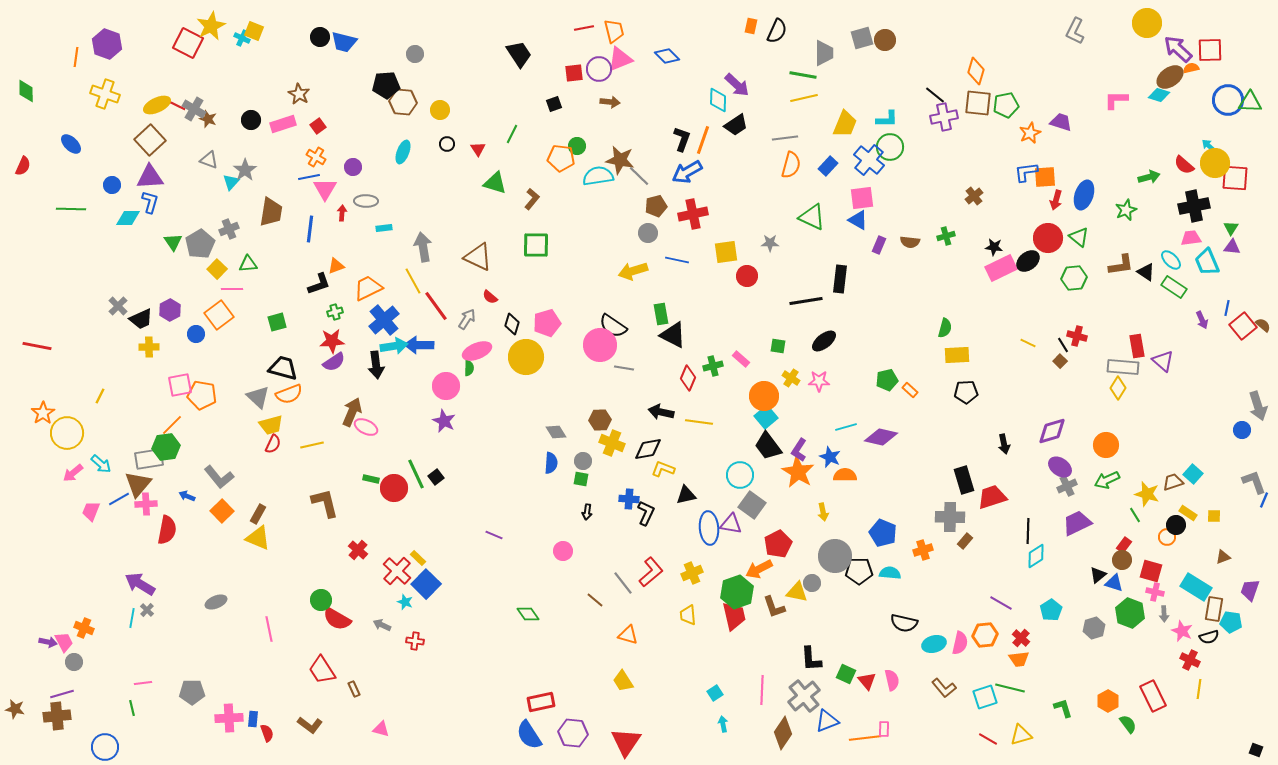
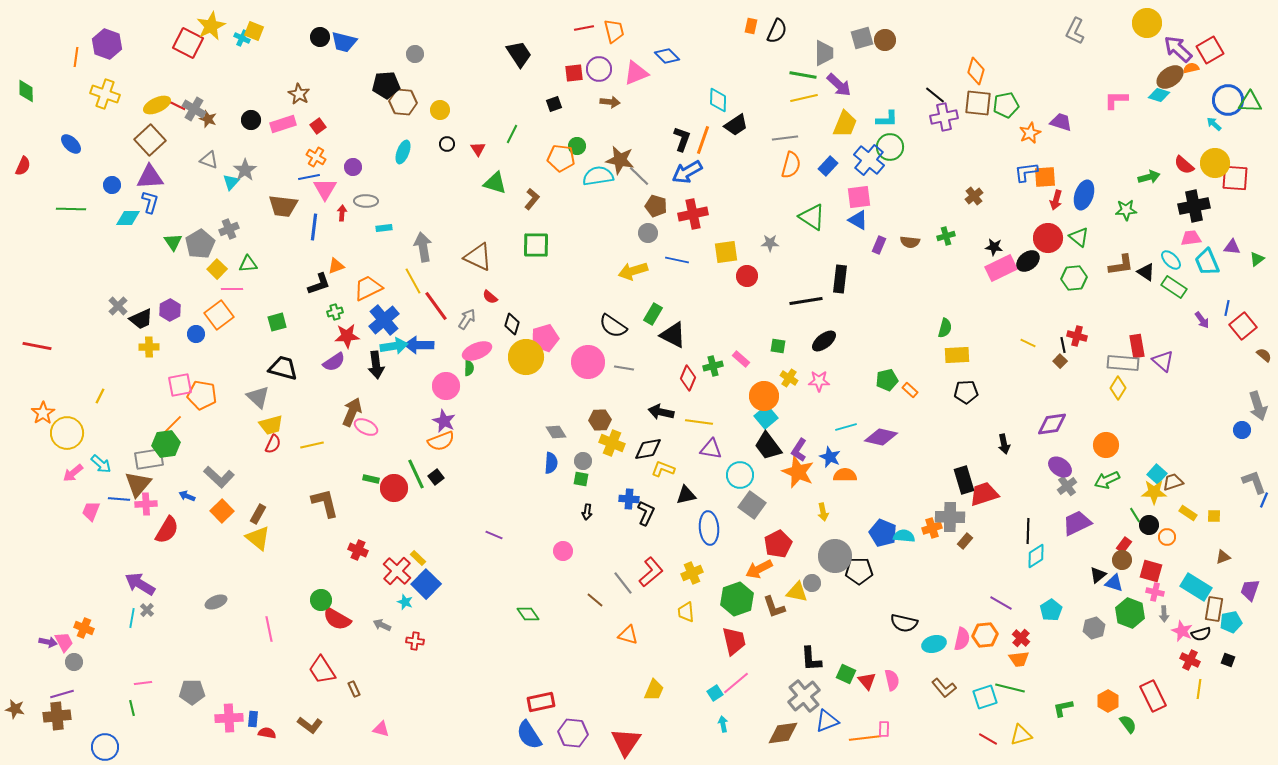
red square at (1210, 50): rotated 28 degrees counterclockwise
pink triangle at (620, 59): moved 16 px right, 14 px down
purple arrow at (737, 85): moved 102 px right
cyan arrow at (1209, 146): moved 5 px right, 22 px up
pink square at (862, 198): moved 3 px left, 1 px up
brown pentagon at (656, 206): rotated 30 degrees clockwise
green star at (1126, 210): rotated 20 degrees clockwise
brown trapezoid at (271, 212): moved 12 px right, 6 px up; rotated 88 degrees clockwise
green triangle at (812, 217): rotated 8 degrees clockwise
green triangle at (1231, 228): moved 26 px right, 31 px down; rotated 21 degrees clockwise
blue line at (310, 229): moved 4 px right, 2 px up
green rectangle at (661, 314): moved 8 px left; rotated 40 degrees clockwise
purple arrow at (1202, 320): rotated 12 degrees counterclockwise
pink pentagon at (547, 323): moved 2 px left, 15 px down
brown semicircle at (1263, 325): moved 1 px right, 30 px down
red star at (332, 341): moved 15 px right, 5 px up
pink circle at (600, 345): moved 12 px left, 17 px down
black line at (1063, 345): rotated 21 degrees clockwise
gray rectangle at (1123, 367): moved 4 px up
yellow cross at (791, 378): moved 2 px left
orange semicircle at (289, 394): moved 152 px right, 47 px down
purple diamond at (1052, 431): moved 7 px up; rotated 8 degrees clockwise
green hexagon at (166, 447): moved 3 px up
orange star at (798, 472): rotated 8 degrees counterclockwise
cyan square at (1193, 474): moved 36 px left
gray L-shape at (219, 477): rotated 8 degrees counterclockwise
gray cross at (1067, 486): rotated 12 degrees counterclockwise
yellow star at (1147, 494): moved 7 px right, 2 px up; rotated 15 degrees counterclockwise
red trapezoid at (992, 497): moved 8 px left, 3 px up
blue line at (119, 499): rotated 35 degrees clockwise
purple triangle at (731, 524): moved 20 px left, 75 px up
black circle at (1176, 525): moved 27 px left
red semicircle at (167, 530): rotated 20 degrees clockwise
yellow triangle at (258, 538): rotated 16 degrees clockwise
red cross at (358, 550): rotated 18 degrees counterclockwise
orange cross at (923, 550): moved 9 px right, 22 px up
cyan semicircle at (890, 573): moved 14 px right, 37 px up
green hexagon at (737, 592): moved 7 px down
yellow trapezoid at (688, 615): moved 2 px left, 3 px up
red trapezoid at (734, 616): moved 25 px down
cyan pentagon at (1231, 622): rotated 20 degrees counterclockwise
black semicircle at (1209, 637): moved 8 px left, 3 px up
pink semicircle at (960, 643): moved 2 px right, 4 px up
yellow trapezoid at (623, 681): moved 31 px right, 9 px down; rotated 125 degrees counterclockwise
pink line at (762, 690): moved 26 px left, 7 px up; rotated 48 degrees clockwise
green L-shape at (1063, 708): rotated 85 degrees counterclockwise
red semicircle at (267, 733): rotated 60 degrees counterclockwise
brown diamond at (783, 733): rotated 48 degrees clockwise
black square at (1256, 750): moved 28 px left, 90 px up
